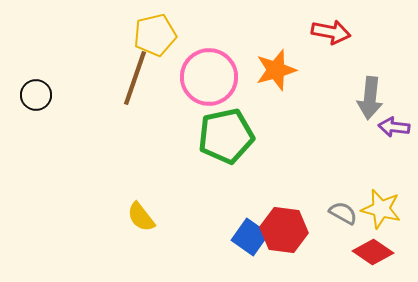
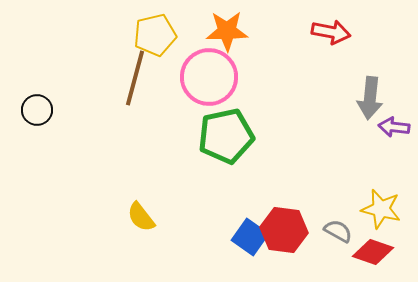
orange star: moved 49 px left, 39 px up; rotated 15 degrees clockwise
brown line: rotated 4 degrees counterclockwise
black circle: moved 1 px right, 15 px down
gray semicircle: moved 5 px left, 18 px down
red diamond: rotated 15 degrees counterclockwise
